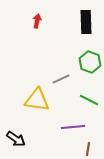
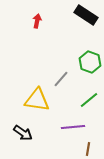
black rectangle: moved 7 px up; rotated 55 degrees counterclockwise
gray line: rotated 24 degrees counterclockwise
green line: rotated 66 degrees counterclockwise
black arrow: moved 7 px right, 6 px up
